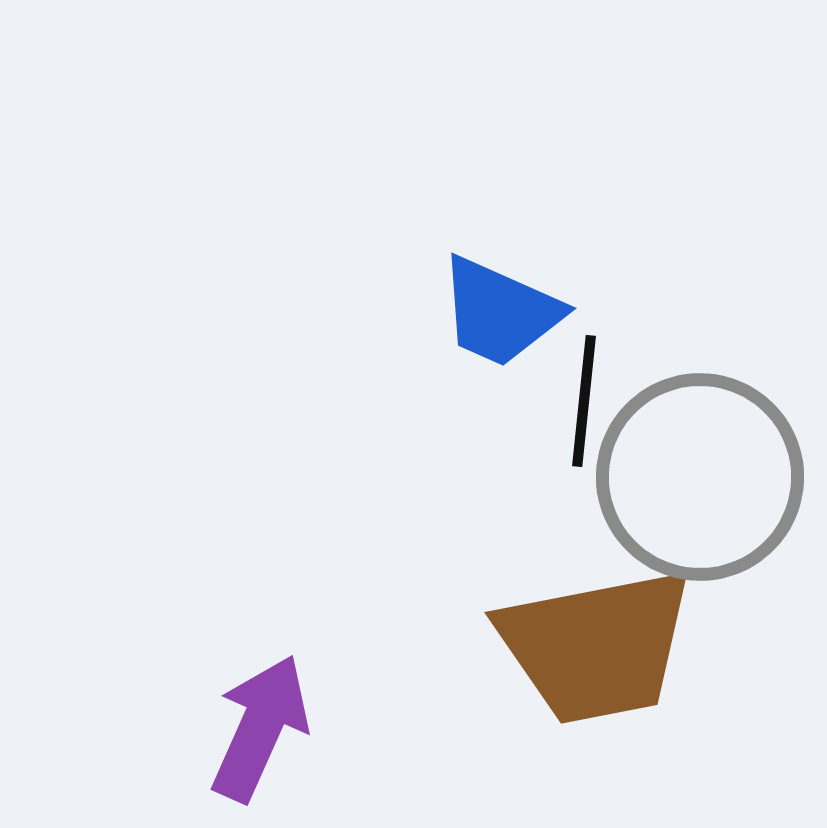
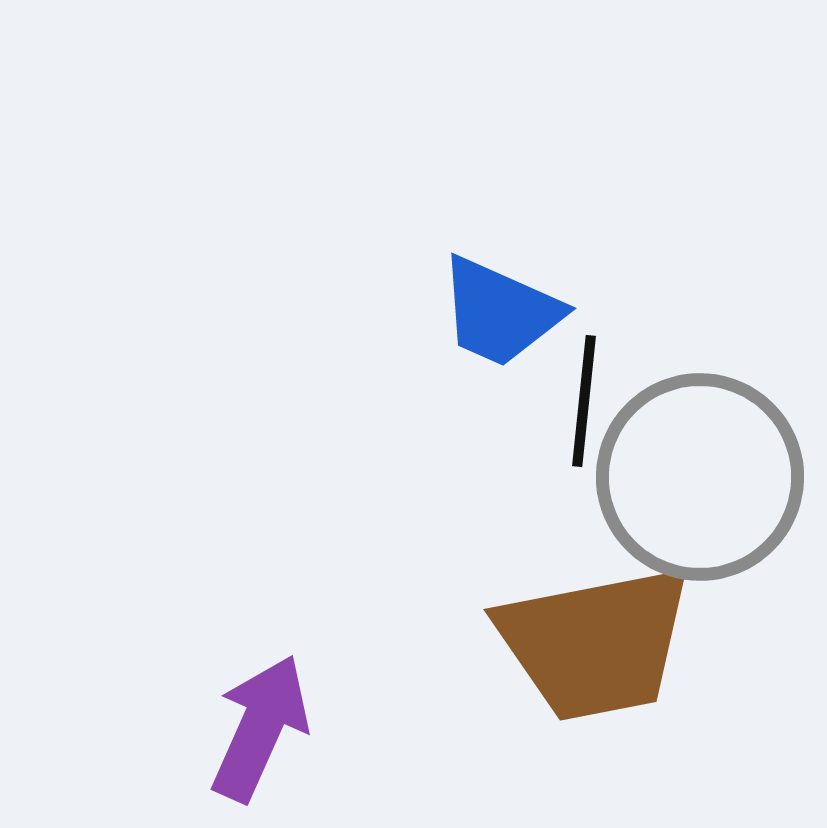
brown trapezoid: moved 1 px left, 3 px up
